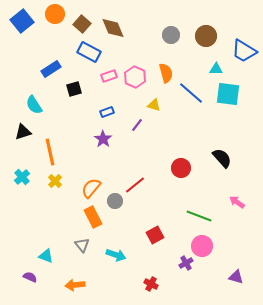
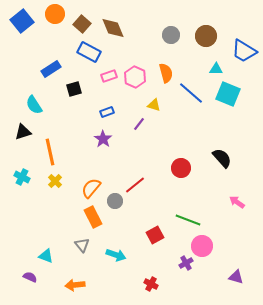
cyan square at (228, 94): rotated 15 degrees clockwise
purple line at (137, 125): moved 2 px right, 1 px up
cyan cross at (22, 177): rotated 21 degrees counterclockwise
green line at (199, 216): moved 11 px left, 4 px down
